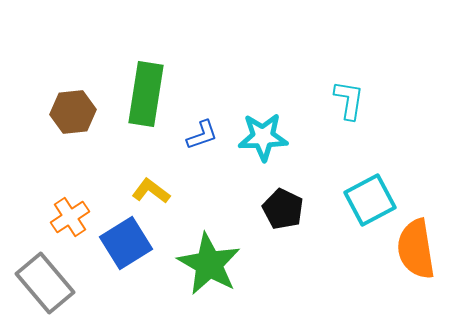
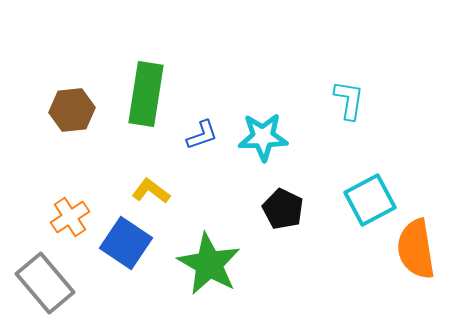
brown hexagon: moved 1 px left, 2 px up
blue square: rotated 24 degrees counterclockwise
